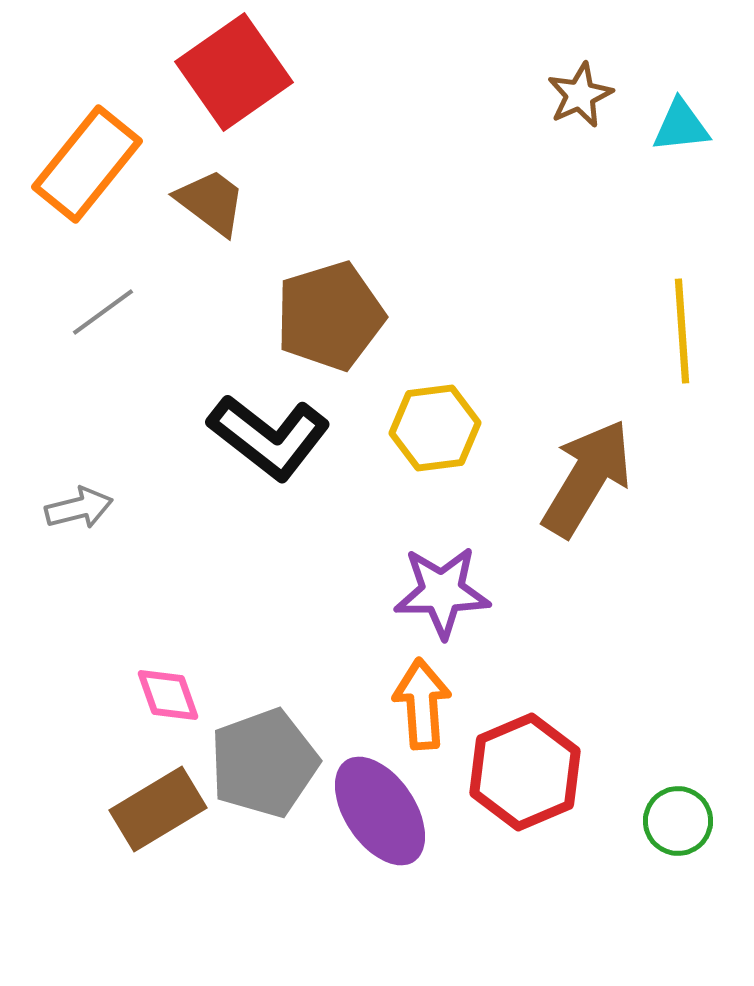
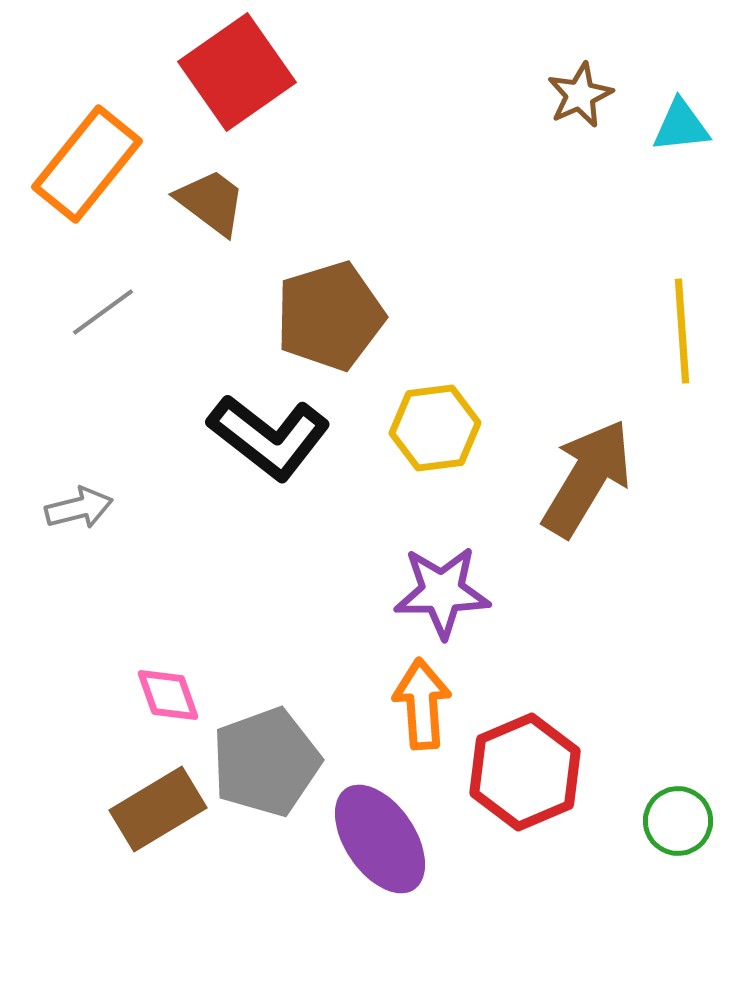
red square: moved 3 px right
gray pentagon: moved 2 px right, 1 px up
purple ellipse: moved 28 px down
